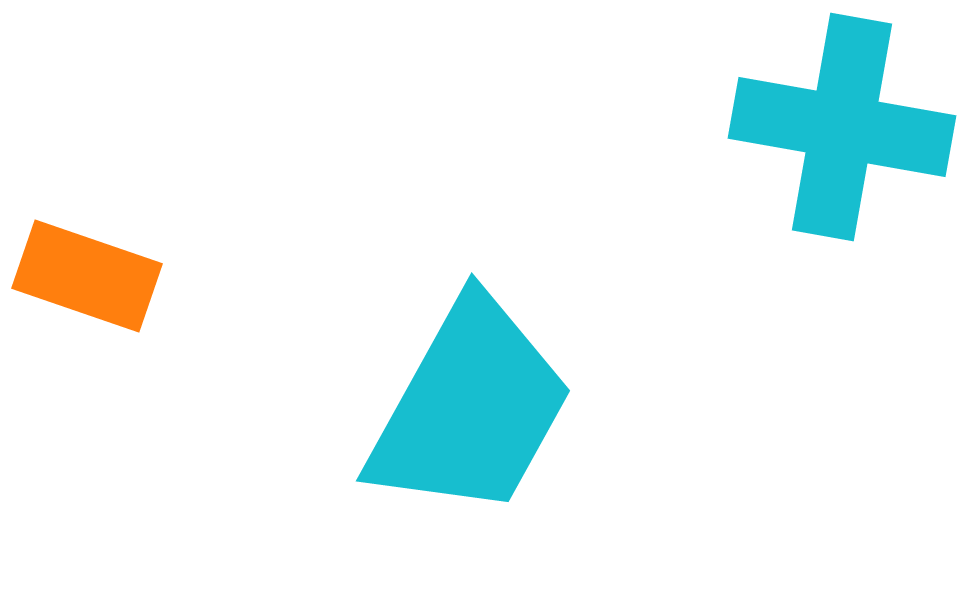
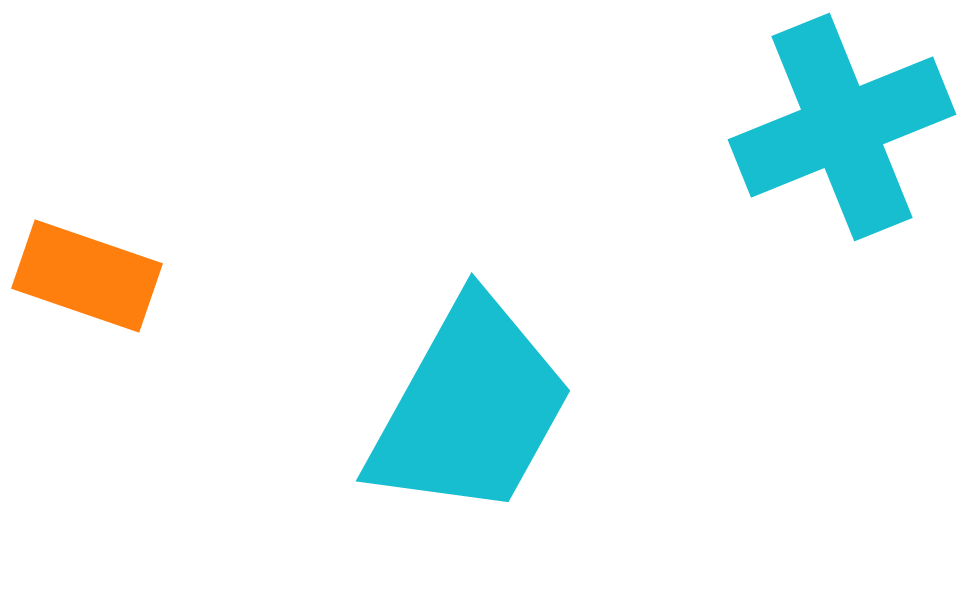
cyan cross: rotated 32 degrees counterclockwise
